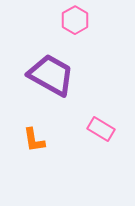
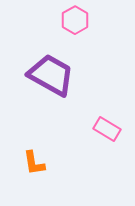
pink rectangle: moved 6 px right
orange L-shape: moved 23 px down
